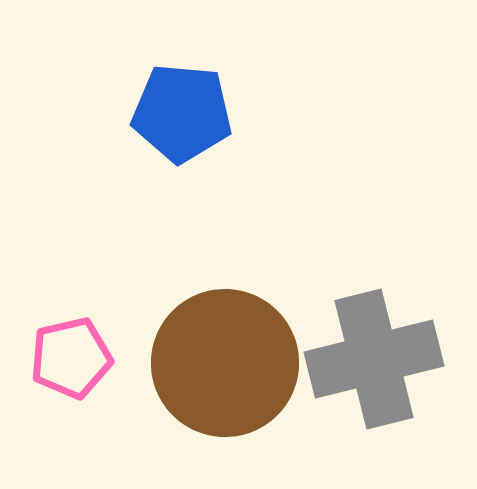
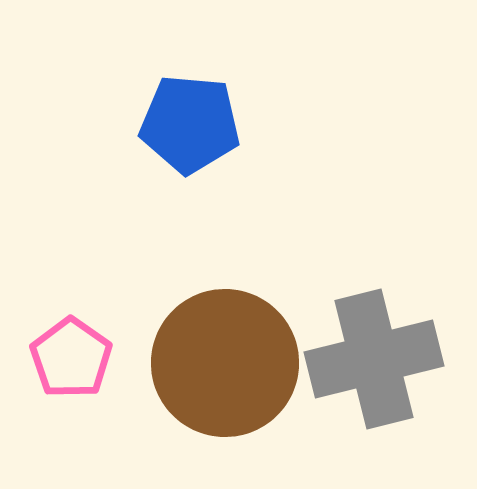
blue pentagon: moved 8 px right, 11 px down
pink pentagon: rotated 24 degrees counterclockwise
